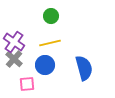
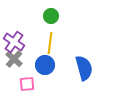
yellow line: rotated 70 degrees counterclockwise
